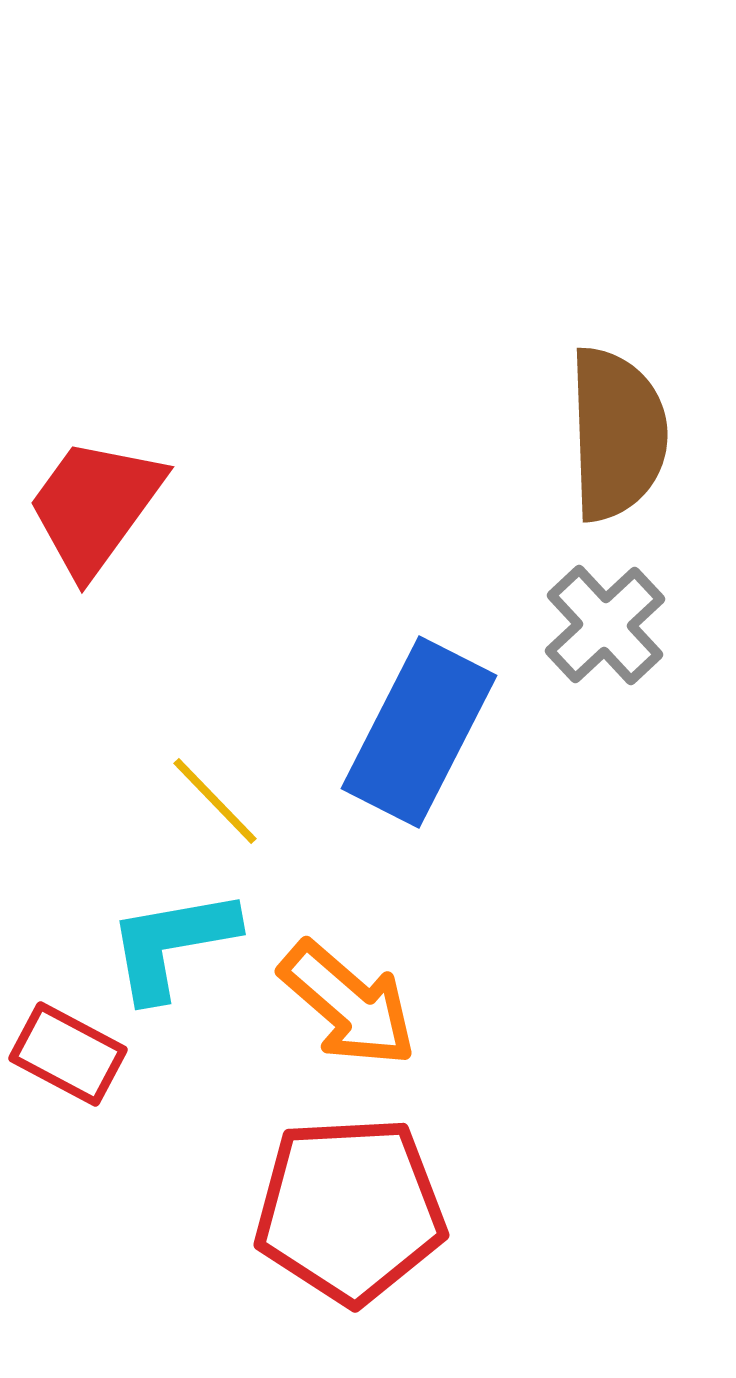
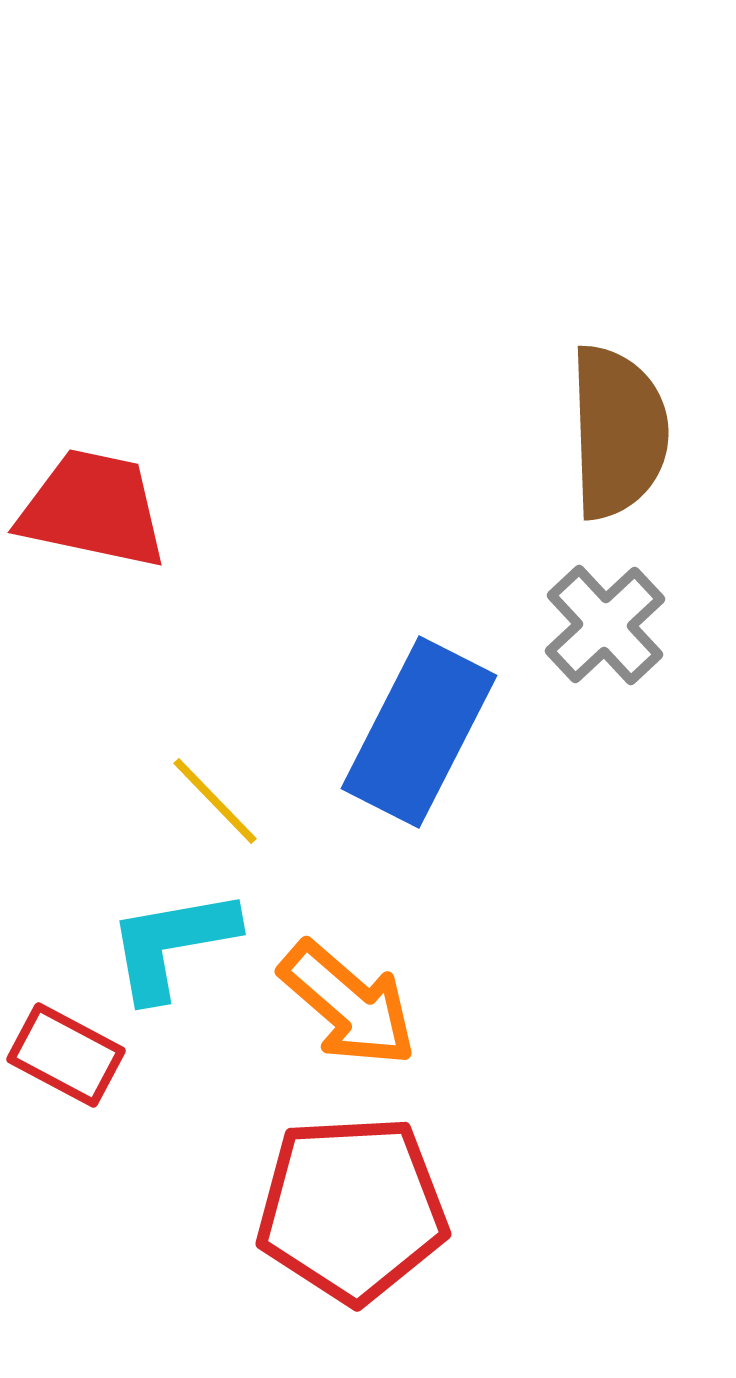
brown semicircle: moved 1 px right, 2 px up
red trapezoid: moved 2 px left, 3 px down; rotated 66 degrees clockwise
red rectangle: moved 2 px left, 1 px down
red pentagon: moved 2 px right, 1 px up
